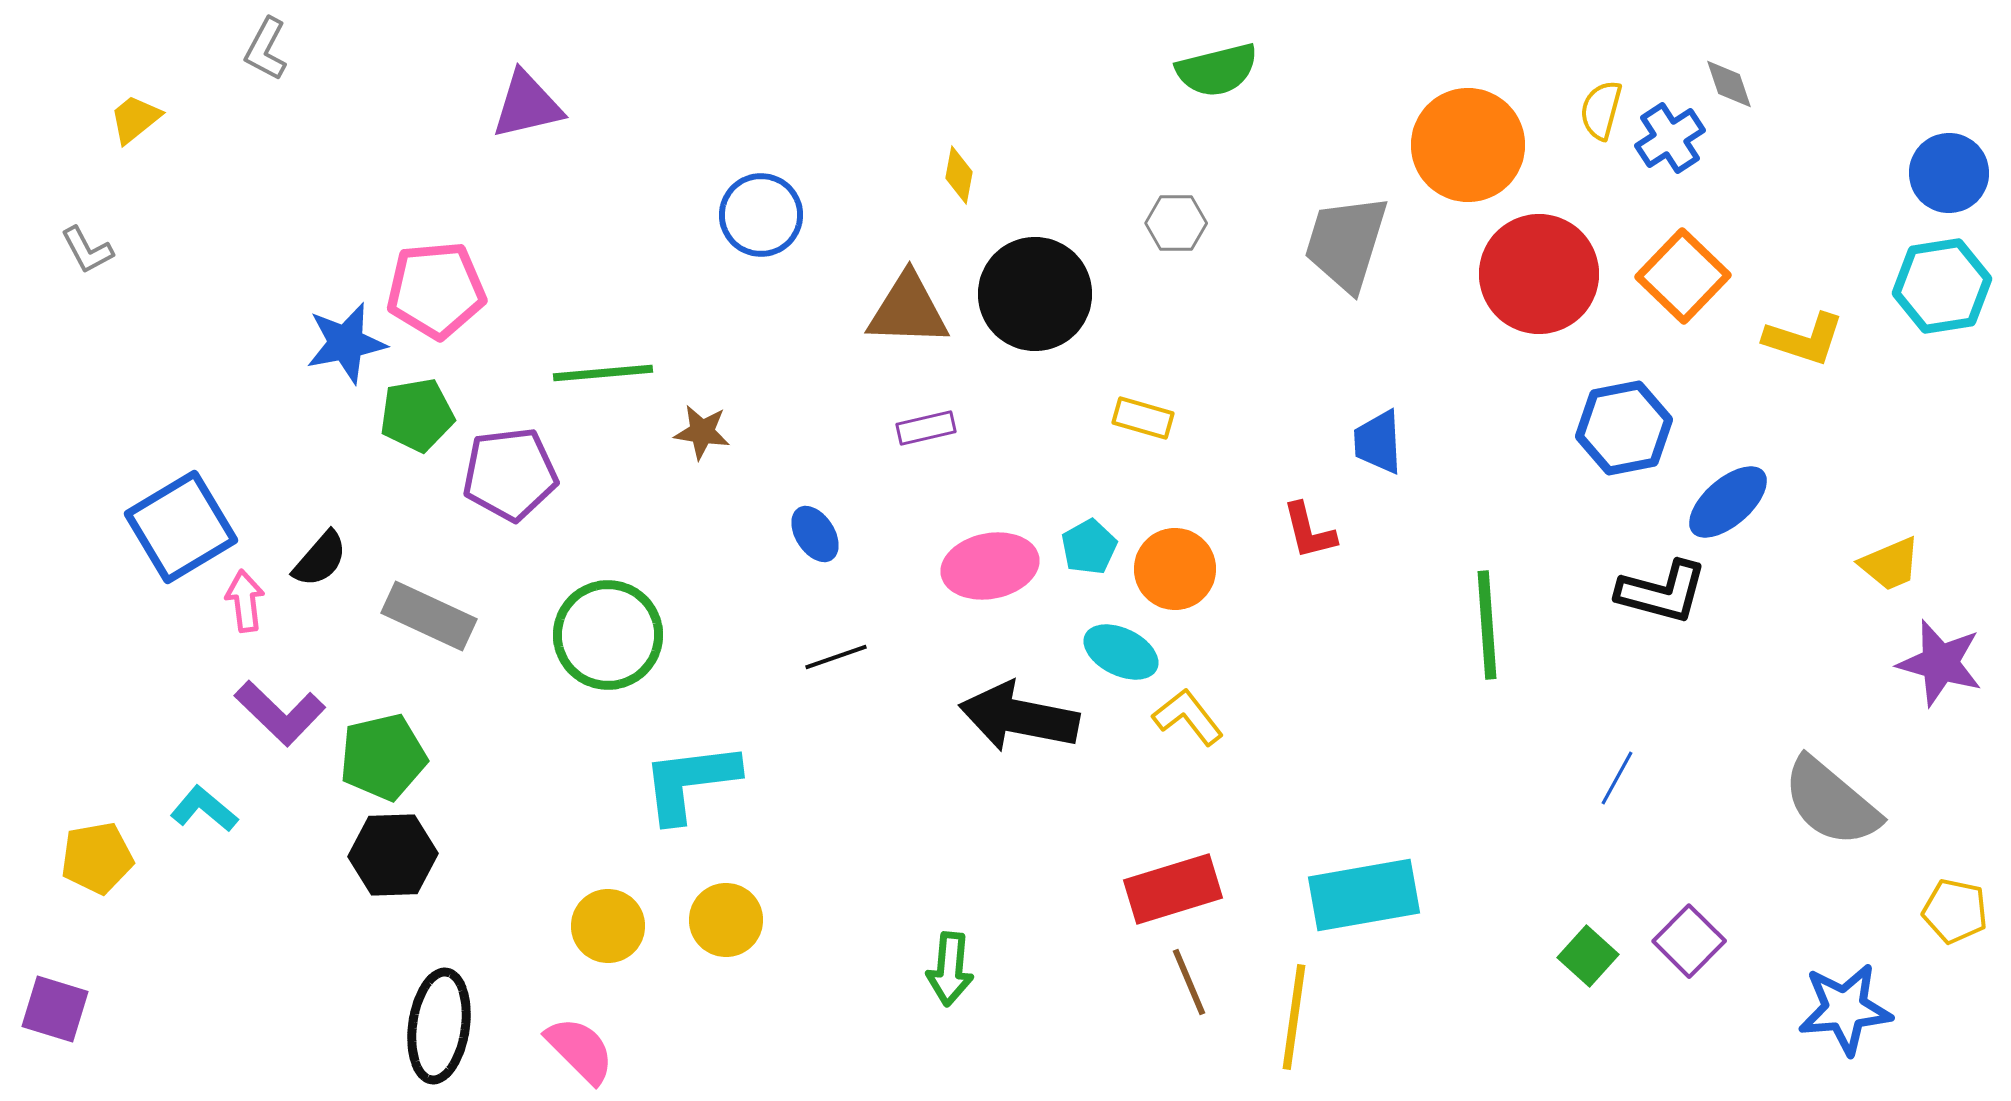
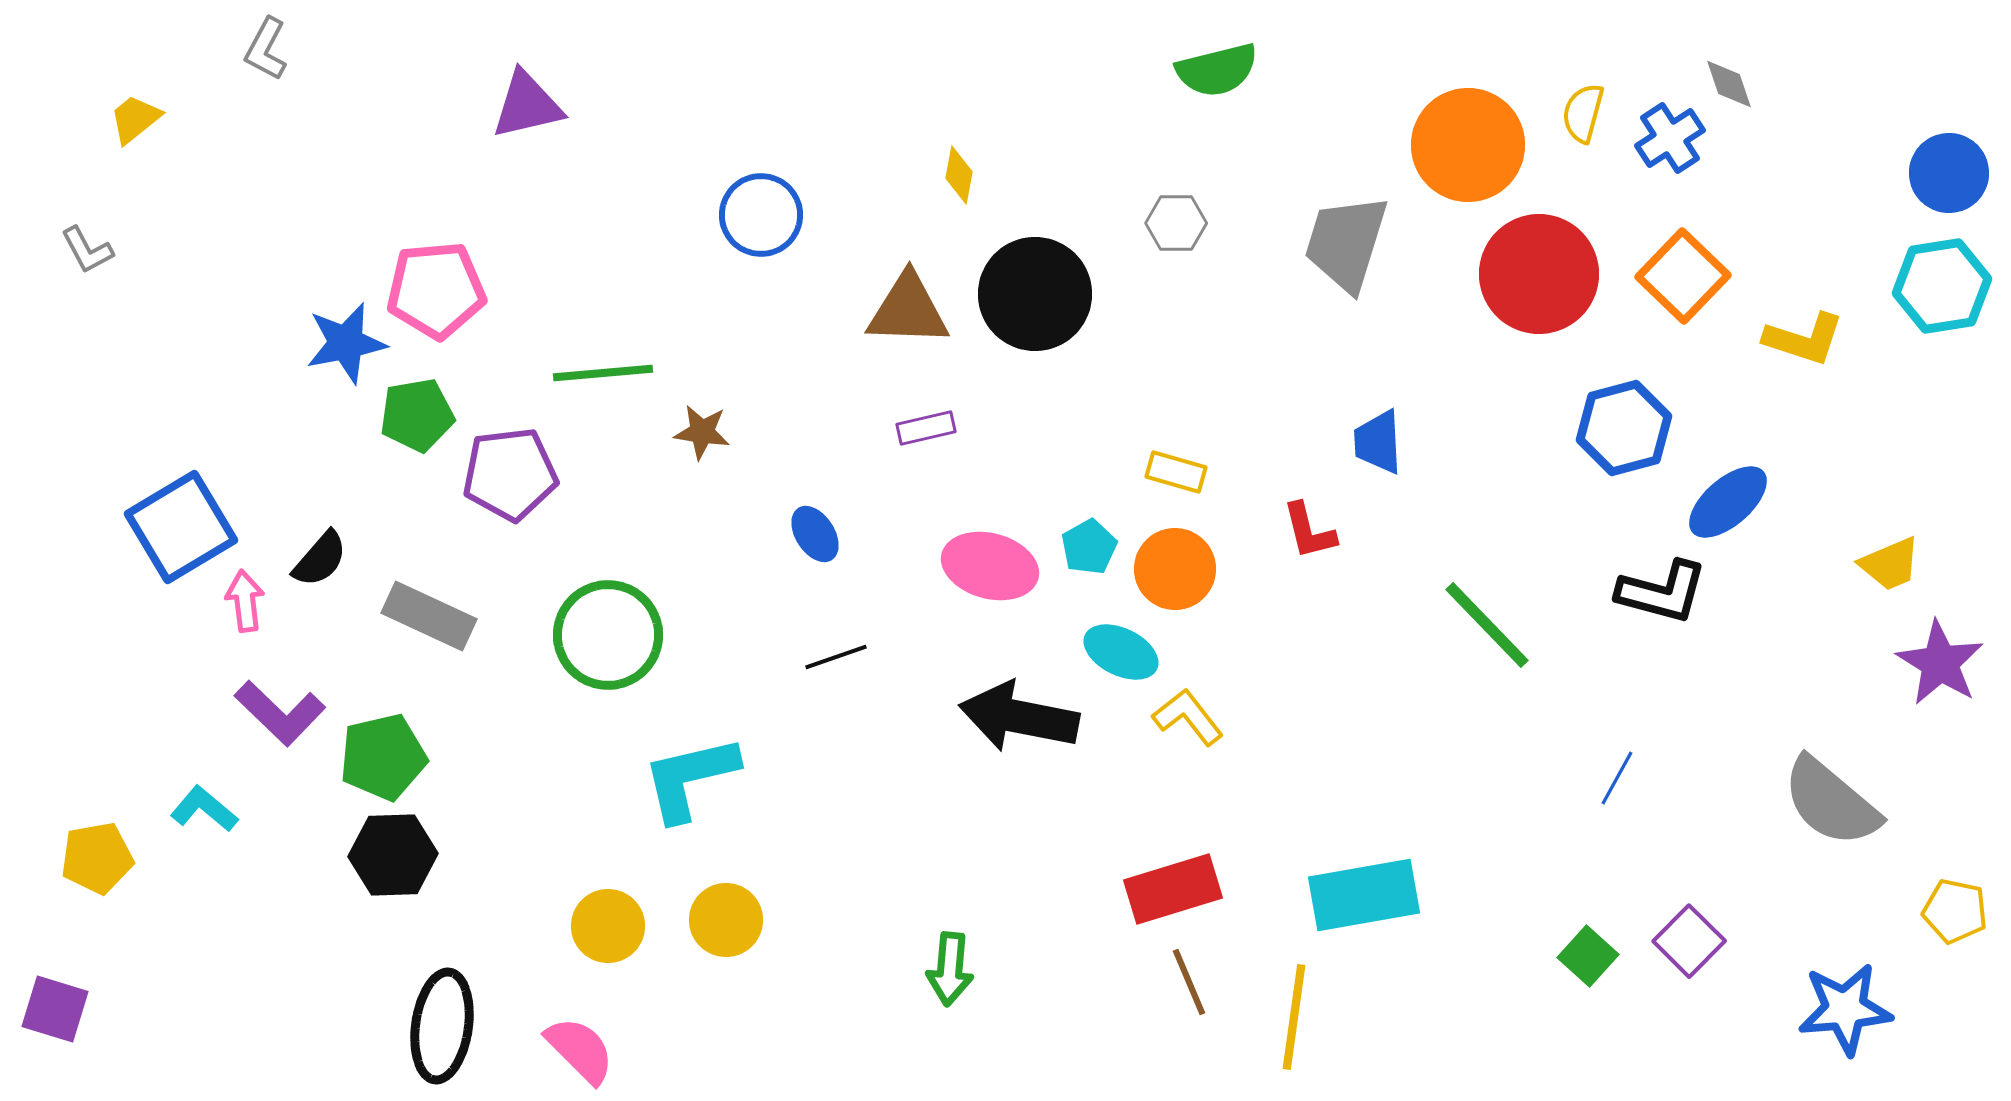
yellow semicircle at (1601, 110): moved 18 px left, 3 px down
yellow rectangle at (1143, 418): moved 33 px right, 54 px down
blue hexagon at (1624, 428): rotated 4 degrees counterclockwise
pink ellipse at (990, 566): rotated 26 degrees clockwise
green line at (1487, 625): rotated 40 degrees counterclockwise
purple star at (1940, 663): rotated 16 degrees clockwise
cyan L-shape at (690, 782): moved 4 px up; rotated 6 degrees counterclockwise
black ellipse at (439, 1026): moved 3 px right
